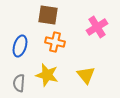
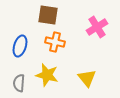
yellow triangle: moved 1 px right, 3 px down
